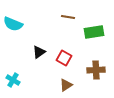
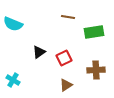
red square: rotated 35 degrees clockwise
